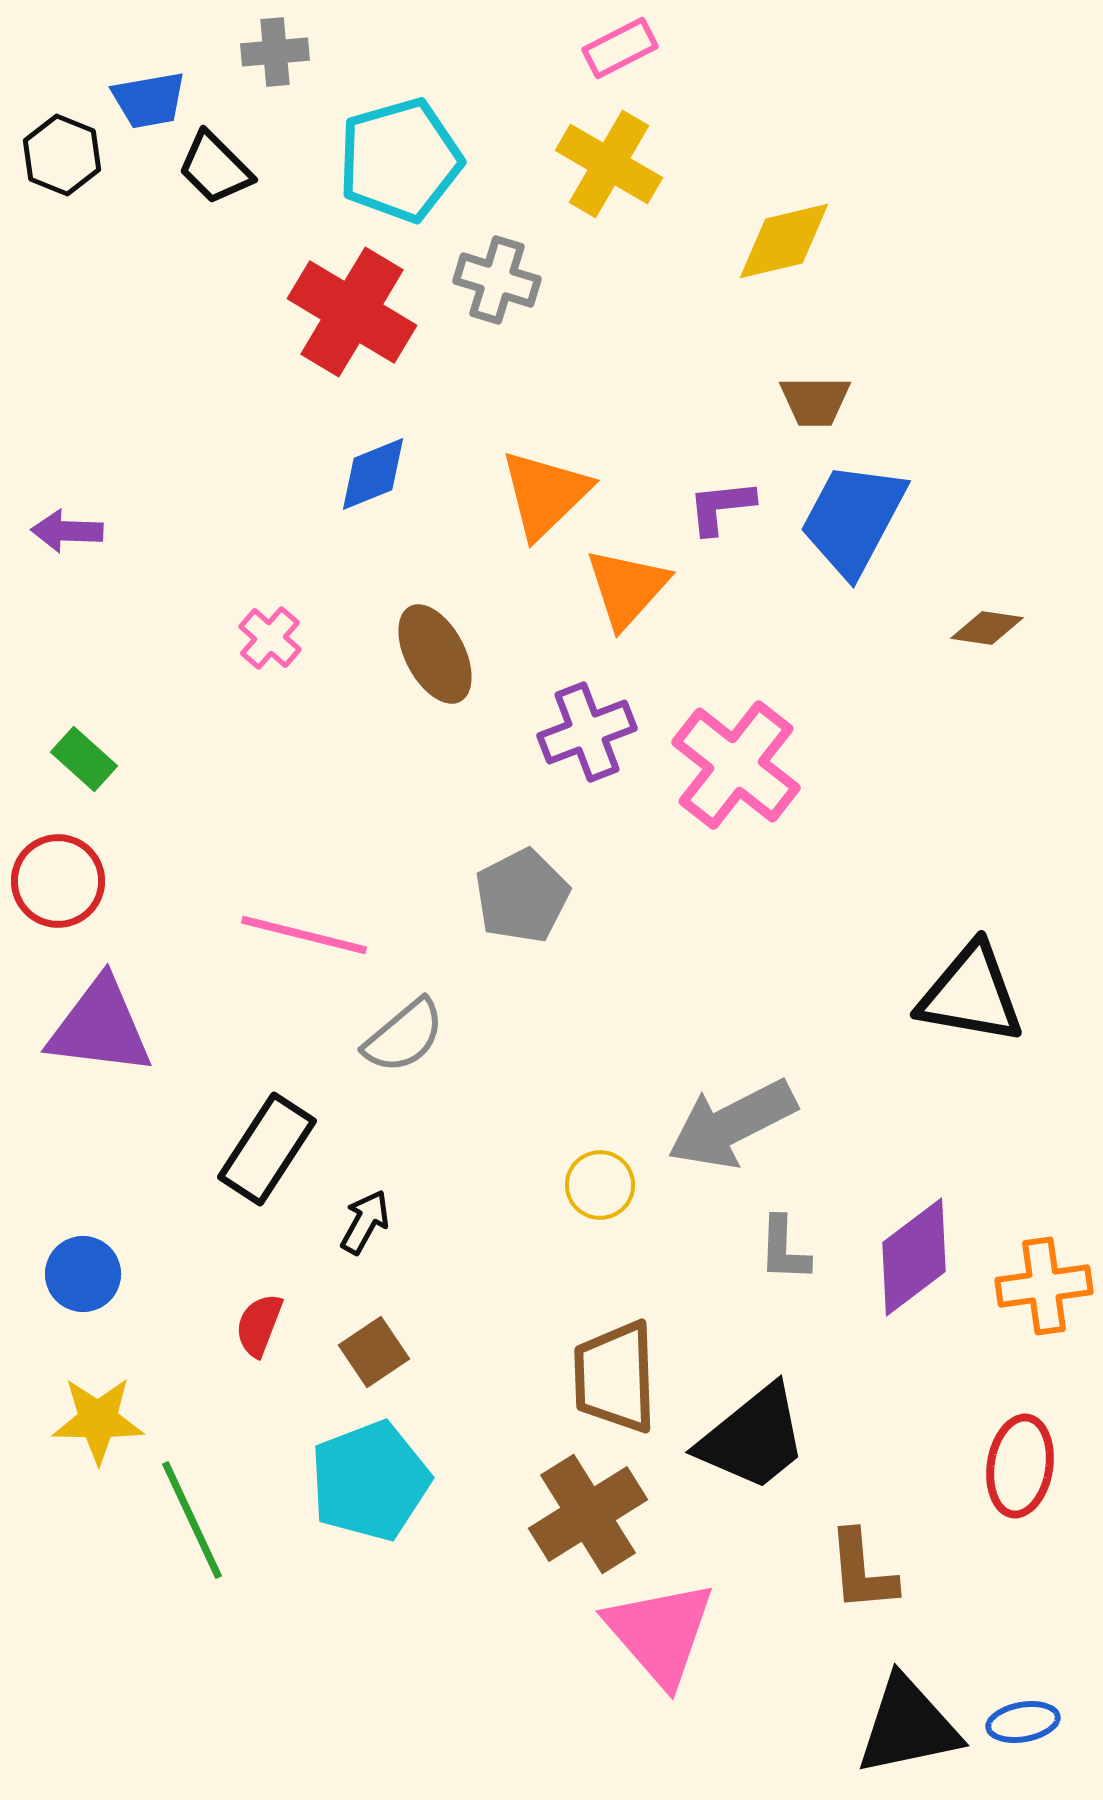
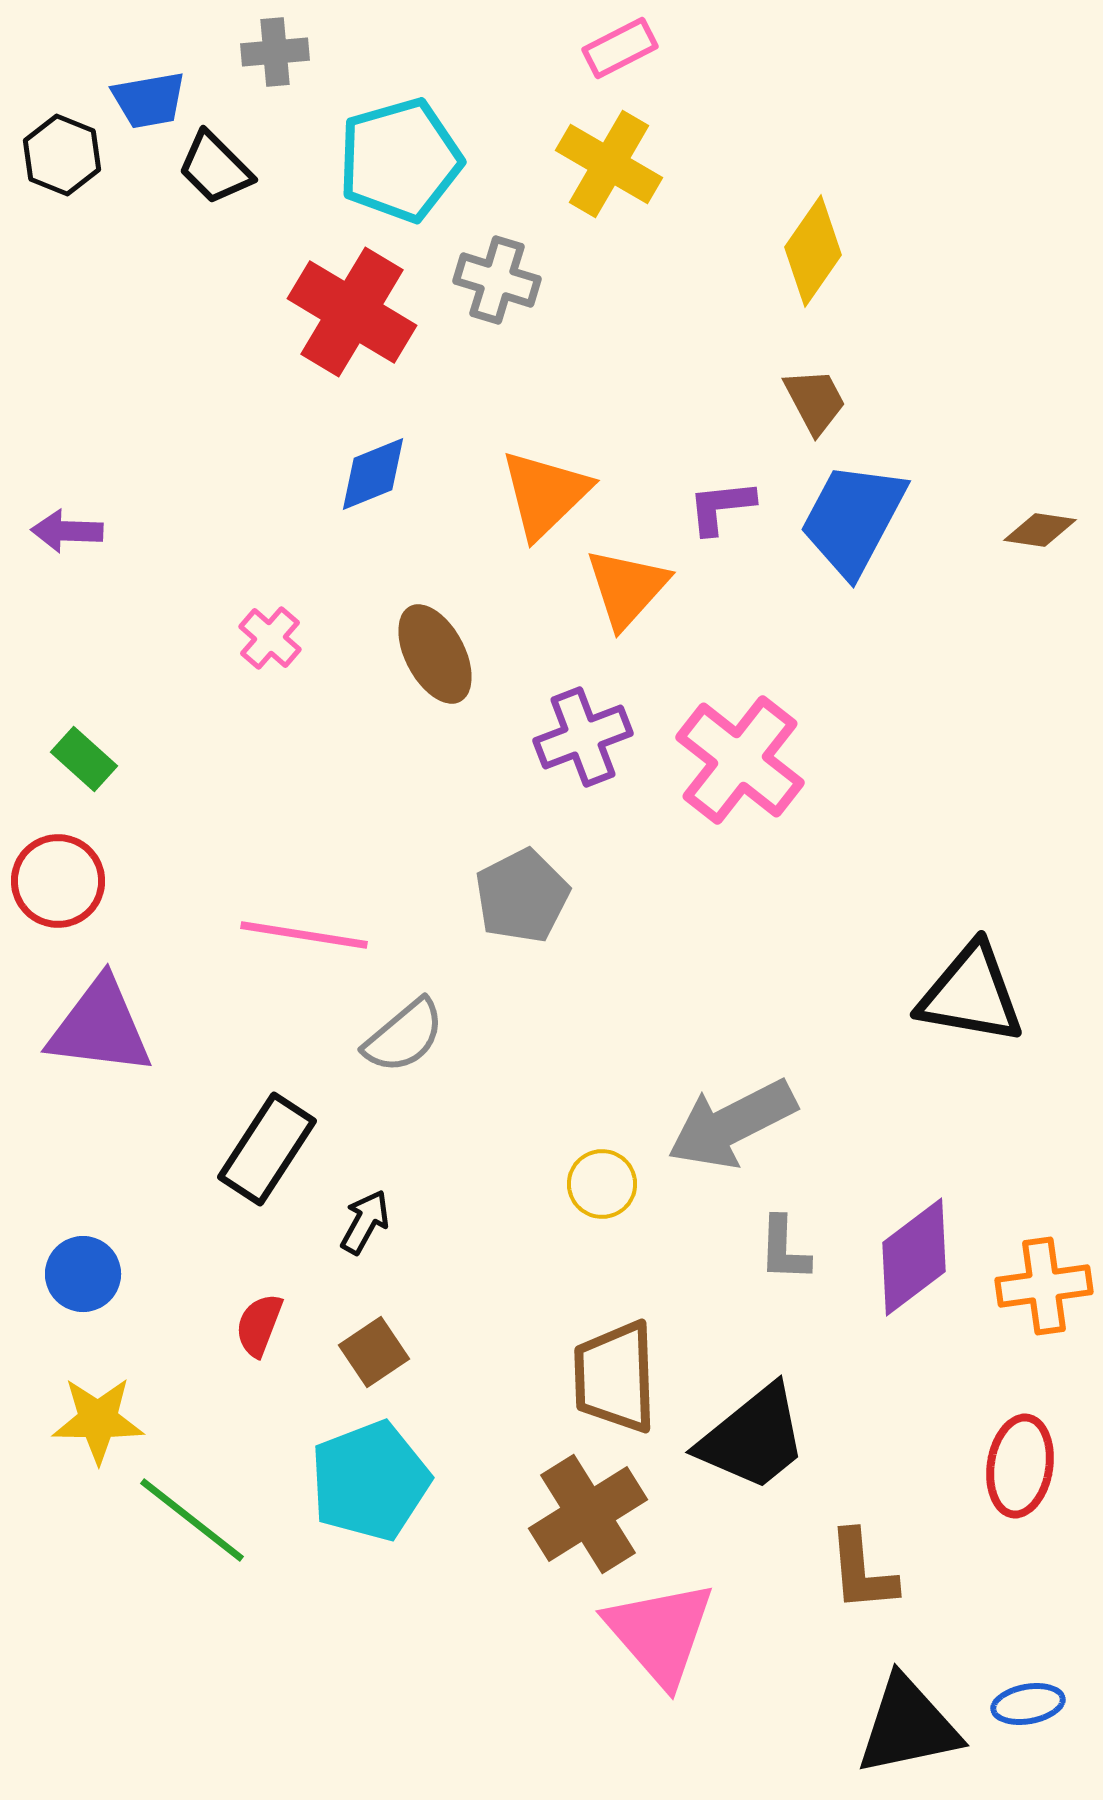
yellow diamond at (784, 241): moved 29 px right, 10 px down; rotated 42 degrees counterclockwise
brown trapezoid at (815, 401): rotated 118 degrees counterclockwise
brown diamond at (987, 628): moved 53 px right, 98 px up
purple cross at (587, 732): moved 4 px left, 5 px down
pink cross at (736, 765): moved 4 px right, 5 px up
pink line at (304, 935): rotated 5 degrees counterclockwise
yellow circle at (600, 1185): moved 2 px right, 1 px up
green line at (192, 1520): rotated 27 degrees counterclockwise
blue ellipse at (1023, 1722): moved 5 px right, 18 px up
